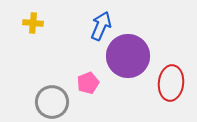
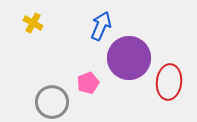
yellow cross: rotated 24 degrees clockwise
purple circle: moved 1 px right, 2 px down
red ellipse: moved 2 px left, 1 px up
